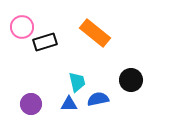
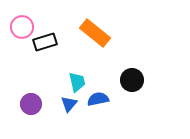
black circle: moved 1 px right
blue triangle: rotated 48 degrees counterclockwise
